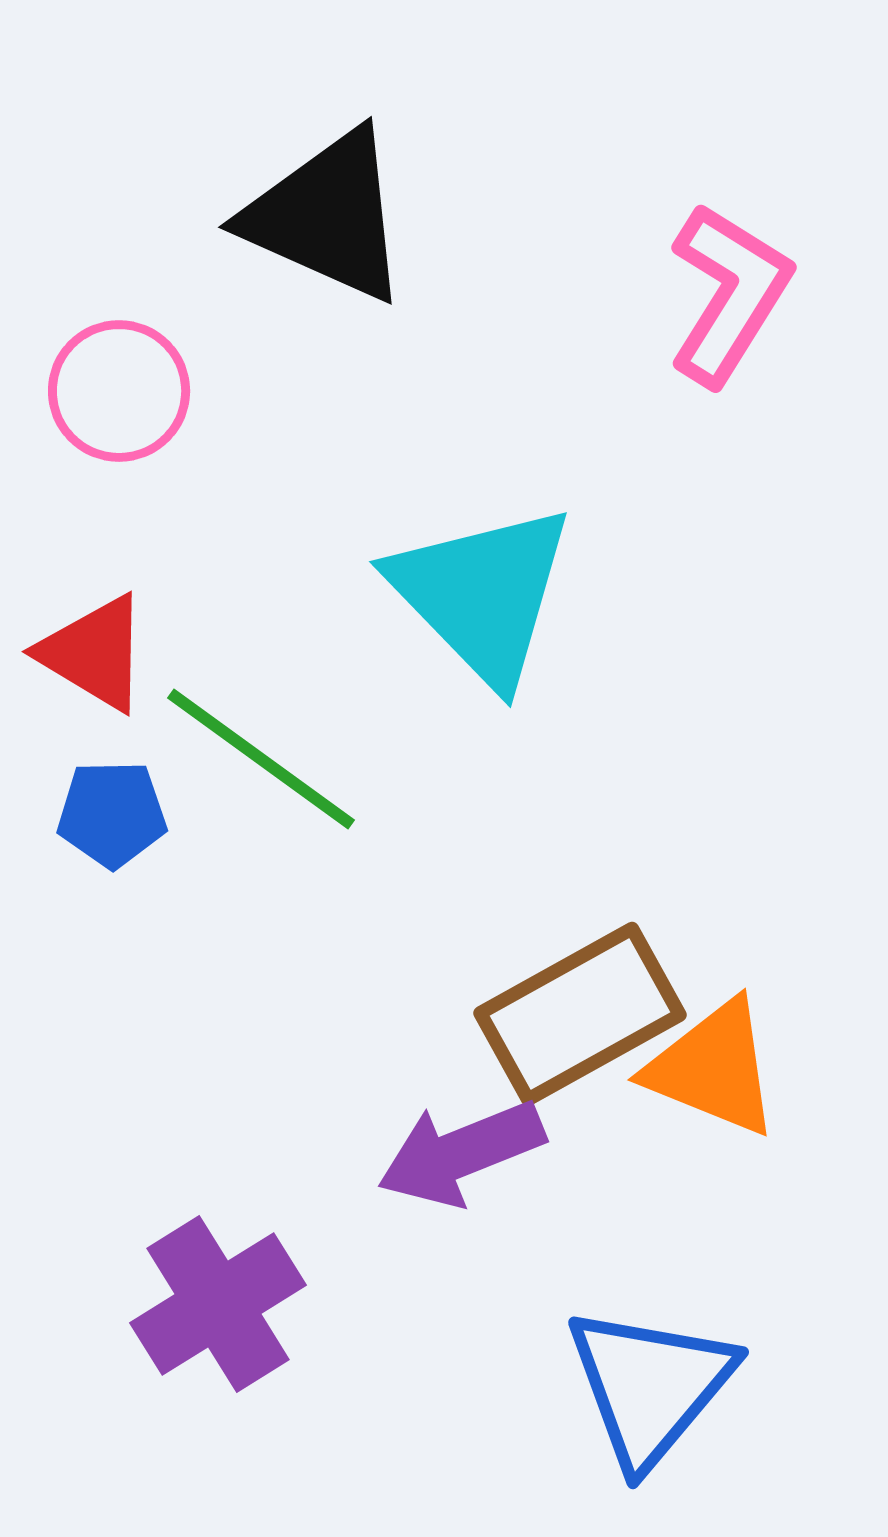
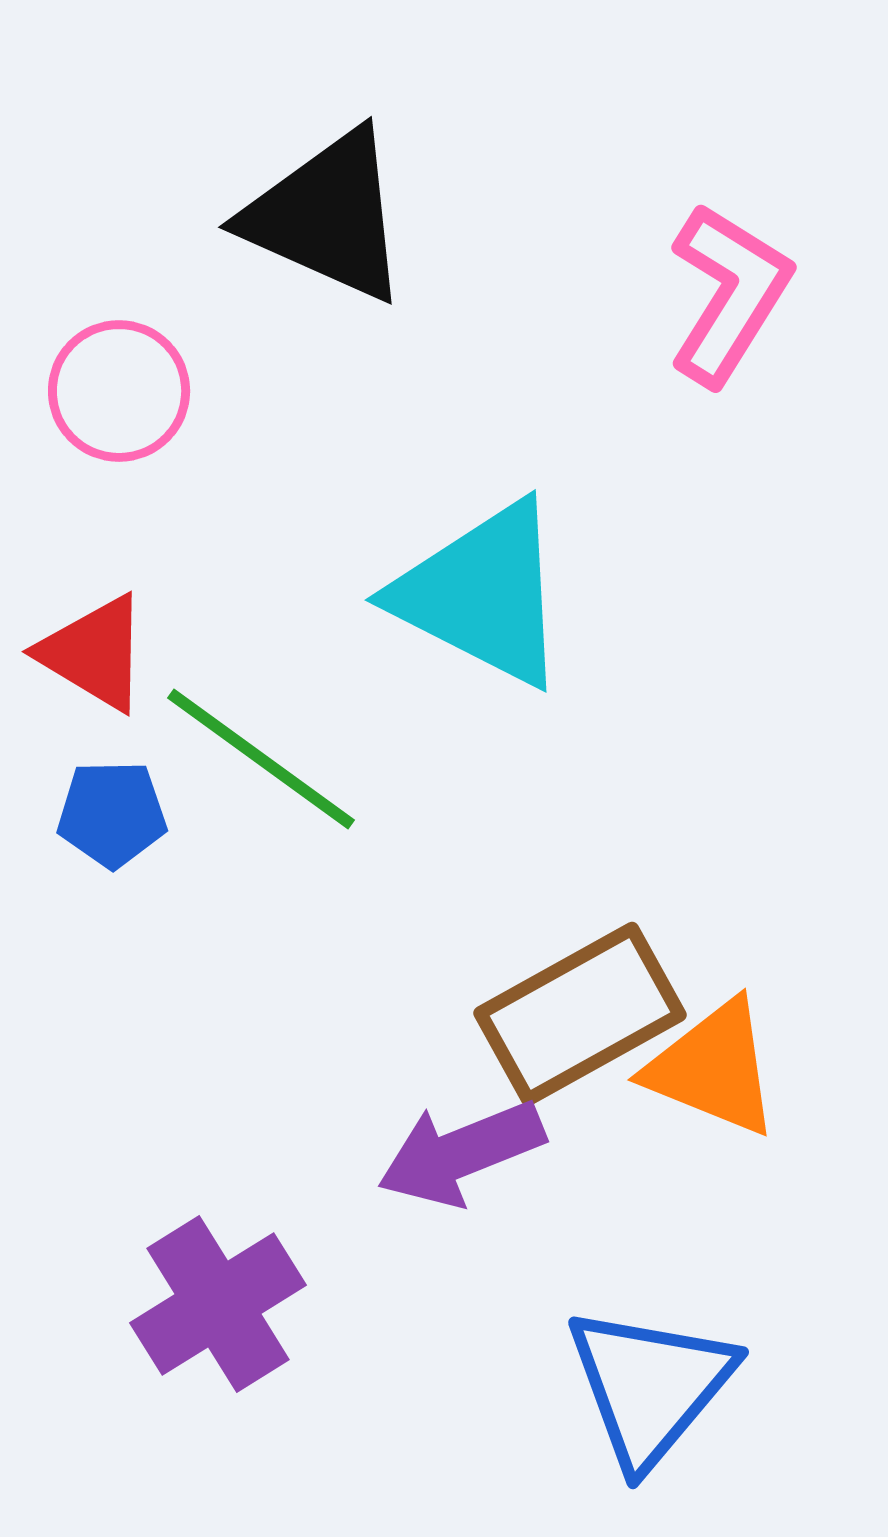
cyan triangle: rotated 19 degrees counterclockwise
